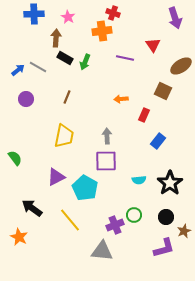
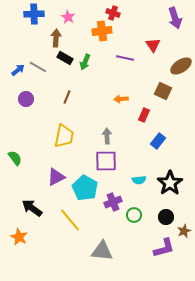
purple cross: moved 2 px left, 23 px up
